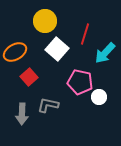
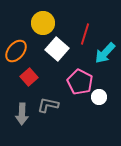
yellow circle: moved 2 px left, 2 px down
orange ellipse: moved 1 px right, 1 px up; rotated 20 degrees counterclockwise
pink pentagon: rotated 15 degrees clockwise
